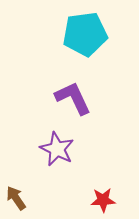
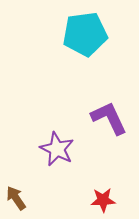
purple L-shape: moved 36 px right, 20 px down
